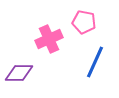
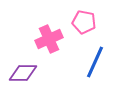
purple diamond: moved 4 px right
